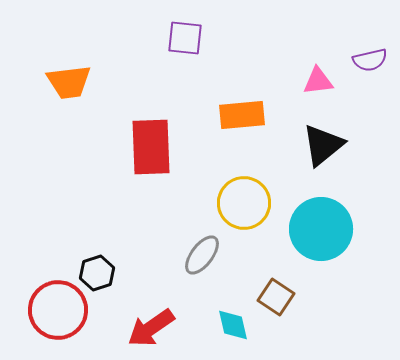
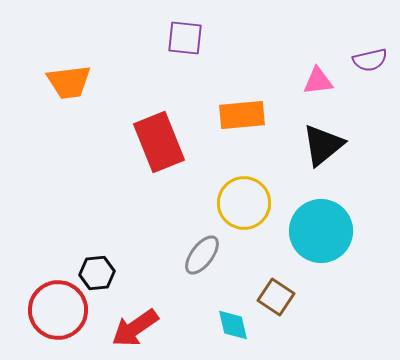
red rectangle: moved 8 px right, 5 px up; rotated 20 degrees counterclockwise
cyan circle: moved 2 px down
black hexagon: rotated 12 degrees clockwise
red arrow: moved 16 px left
